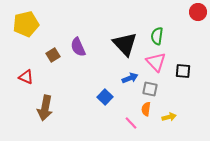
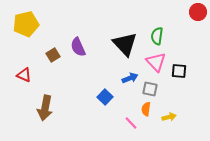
black square: moved 4 px left
red triangle: moved 2 px left, 2 px up
